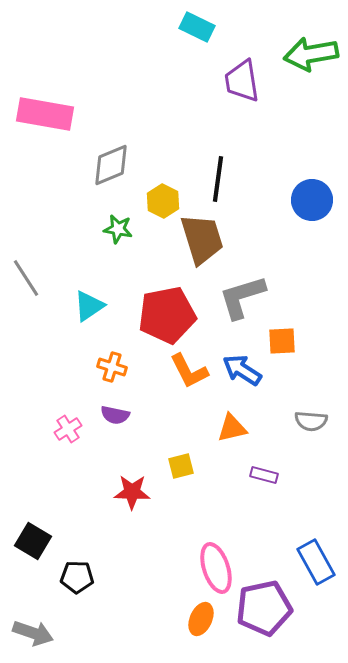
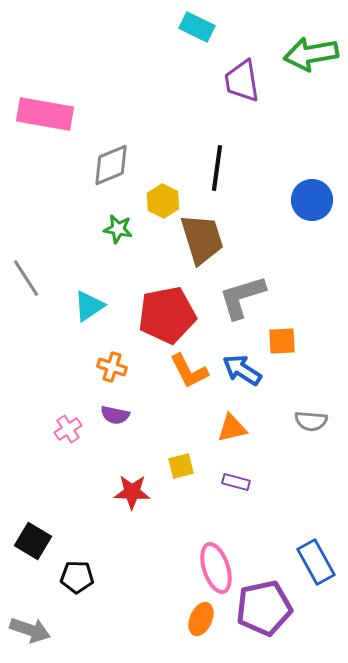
black line: moved 1 px left, 11 px up
purple rectangle: moved 28 px left, 7 px down
gray arrow: moved 3 px left, 3 px up
